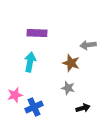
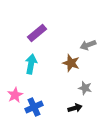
purple rectangle: rotated 42 degrees counterclockwise
gray arrow: rotated 14 degrees counterclockwise
cyan arrow: moved 1 px right, 2 px down
gray star: moved 17 px right
pink star: rotated 14 degrees counterclockwise
black arrow: moved 8 px left
